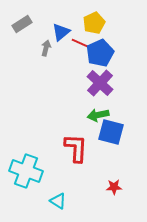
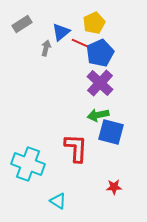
cyan cross: moved 2 px right, 7 px up
